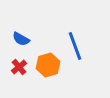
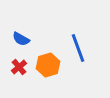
blue line: moved 3 px right, 2 px down
